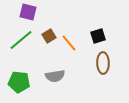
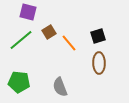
brown square: moved 4 px up
brown ellipse: moved 4 px left
gray semicircle: moved 5 px right, 11 px down; rotated 78 degrees clockwise
